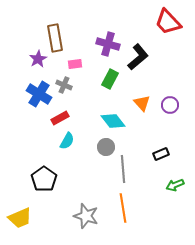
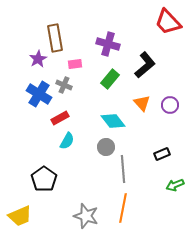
black L-shape: moved 7 px right, 8 px down
green rectangle: rotated 12 degrees clockwise
black rectangle: moved 1 px right
orange line: rotated 20 degrees clockwise
yellow trapezoid: moved 2 px up
